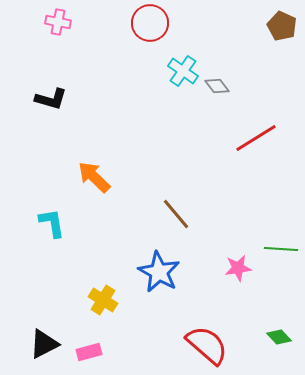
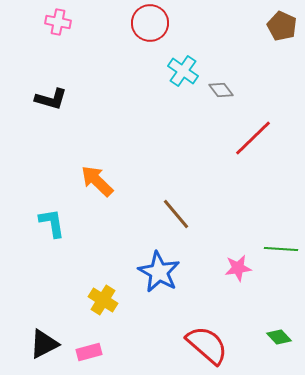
gray diamond: moved 4 px right, 4 px down
red line: moved 3 px left; rotated 12 degrees counterclockwise
orange arrow: moved 3 px right, 4 px down
